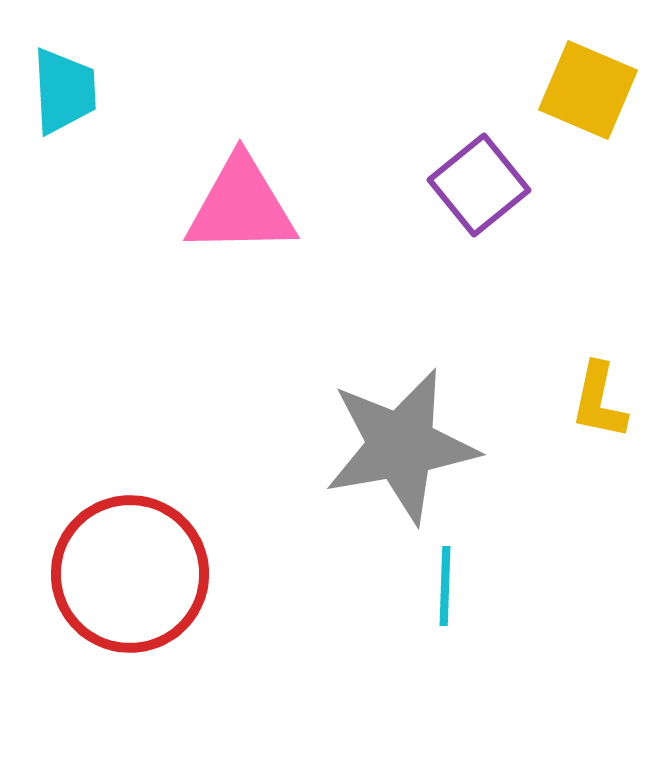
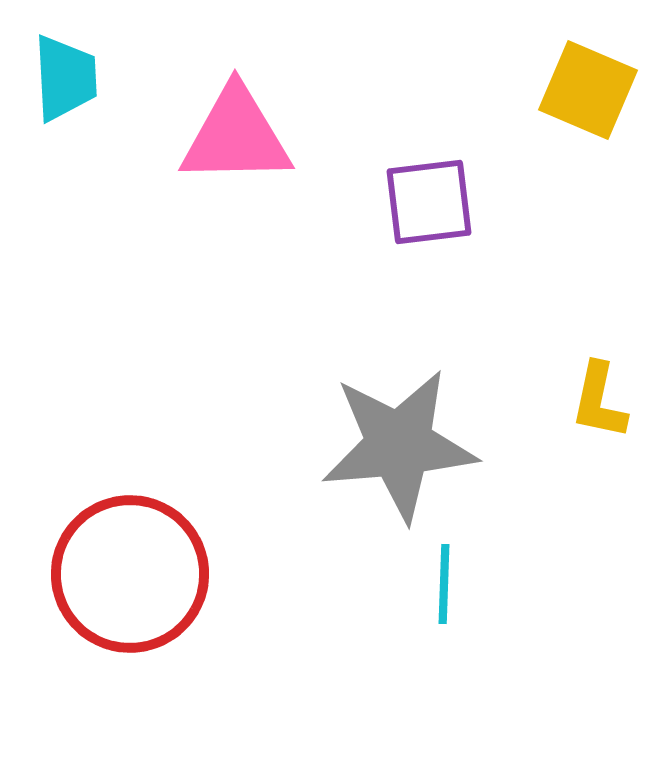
cyan trapezoid: moved 1 px right, 13 px up
purple square: moved 50 px left, 17 px down; rotated 32 degrees clockwise
pink triangle: moved 5 px left, 70 px up
gray star: moved 2 px left, 1 px up; rotated 5 degrees clockwise
cyan line: moved 1 px left, 2 px up
